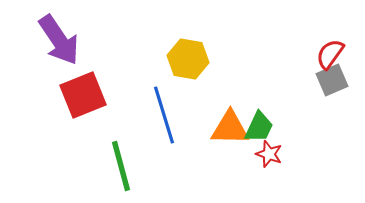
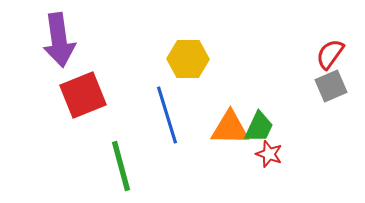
purple arrow: rotated 26 degrees clockwise
yellow hexagon: rotated 9 degrees counterclockwise
gray square: moved 1 px left, 6 px down
blue line: moved 3 px right
